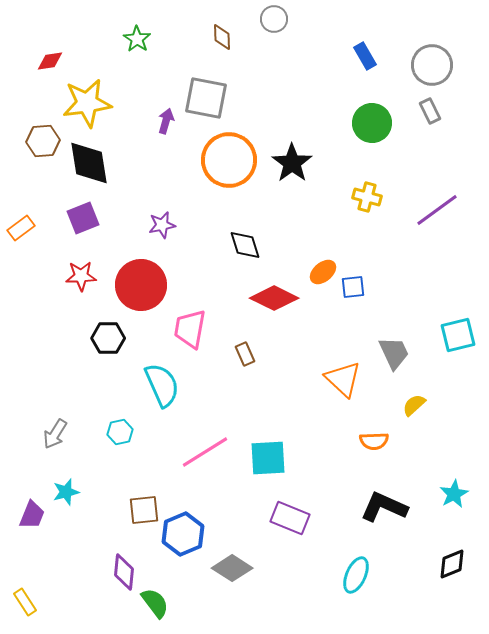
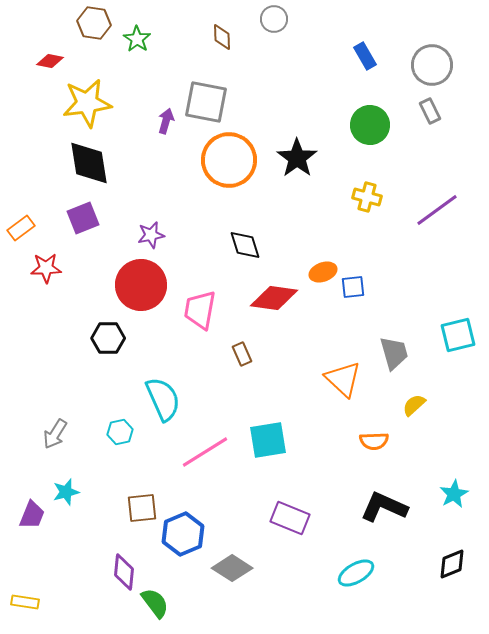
red diamond at (50, 61): rotated 20 degrees clockwise
gray square at (206, 98): moved 4 px down
green circle at (372, 123): moved 2 px left, 2 px down
brown hexagon at (43, 141): moved 51 px right, 118 px up; rotated 12 degrees clockwise
black star at (292, 163): moved 5 px right, 5 px up
purple star at (162, 225): moved 11 px left, 10 px down
orange ellipse at (323, 272): rotated 20 degrees clockwise
red star at (81, 276): moved 35 px left, 8 px up
red diamond at (274, 298): rotated 18 degrees counterclockwise
pink trapezoid at (190, 329): moved 10 px right, 19 px up
gray trapezoid at (394, 353): rotated 9 degrees clockwise
brown rectangle at (245, 354): moved 3 px left
cyan semicircle at (162, 385): moved 1 px right, 14 px down
cyan square at (268, 458): moved 18 px up; rotated 6 degrees counterclockwise
brown square at (144, 510): moved 2 px left, 2 px up
cyan ellipse at (356, 575): moved 2 px up; rotated 36 degrees clockwise
yellow rectangle at (25, 602): rotated 48 degrees counterclockwise
